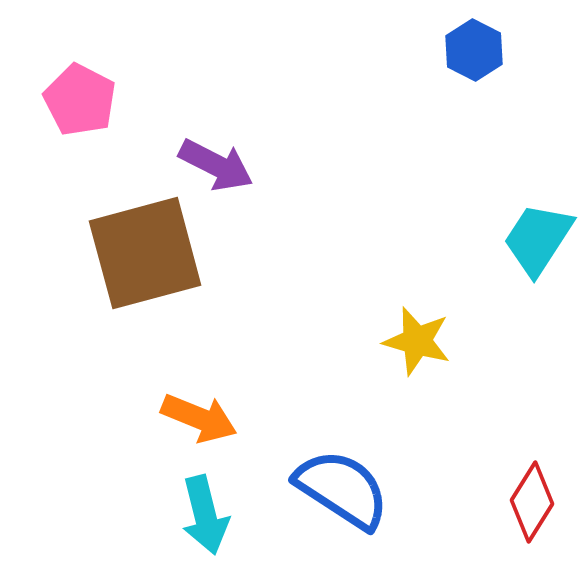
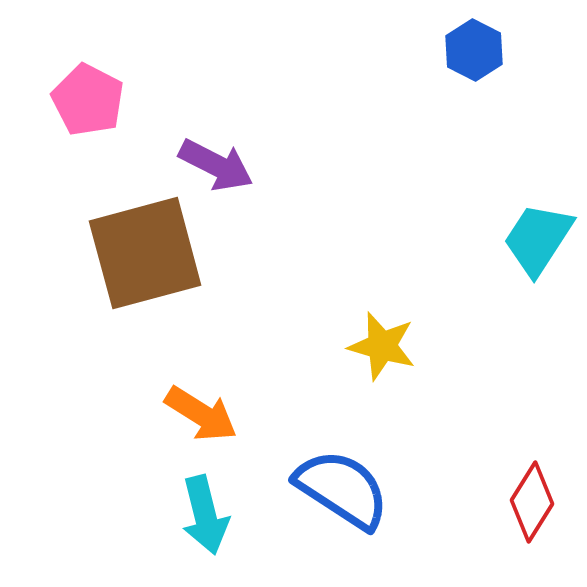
pink pentagon: moved 8 px right
yellow star: moved 35 px left, 5 px down
orange arrow: moved 2 px right, 4 px up; rotated 10 degrees clockwise
